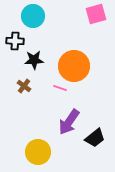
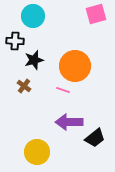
black star: rotated 12 degrees counterclockwise
orange circle: moved 1 px right
pink line: moved 3 px right, 2 px down
purple arrow: rotated 56 degrees clockwise
yellow circle: moved 1 px left
